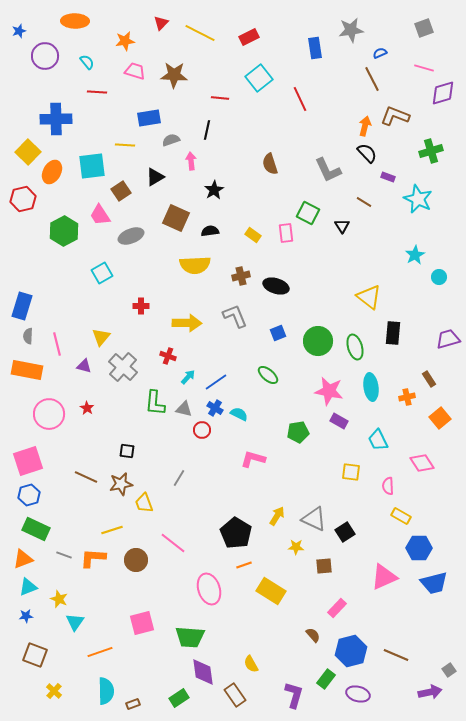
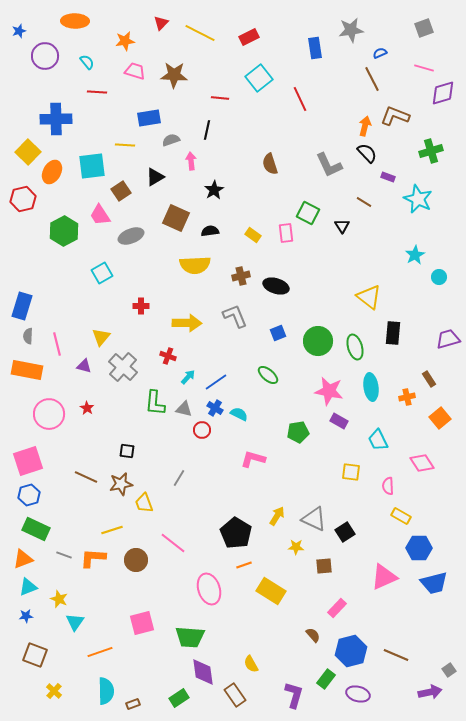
gray L-shape at (328, 170): moved 1 px right, 5 px up
